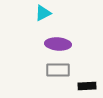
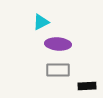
cyan triangle: moved 2 px left, 9 px down
